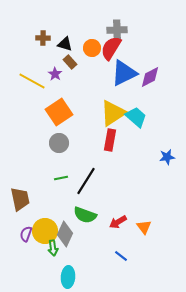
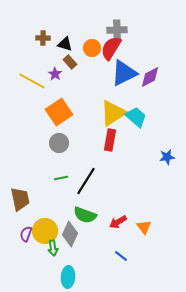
gray diamond: moved 5 px right
